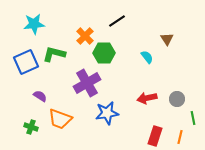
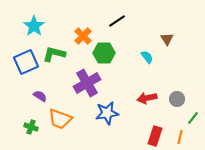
cyan star: moved 2 px down; rotated 30 degrees counterclockwise
orange cross: moved 2 px left
green line: rotated 48 degrees clockwise
